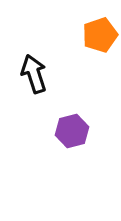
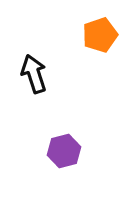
purple hexagon: moved 8 px left, 20 px down
